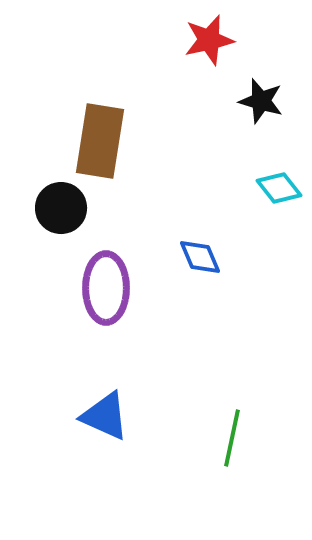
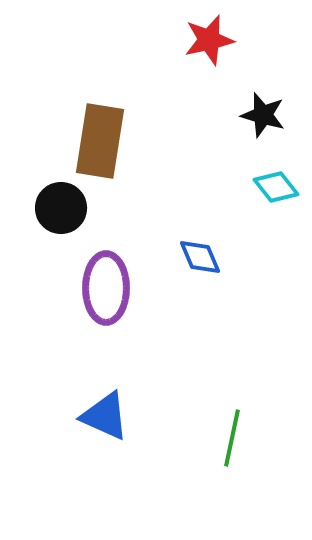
black star: moved 2 px right, 14 px down
cyan diamond: moved 3 px left, 1 px up
